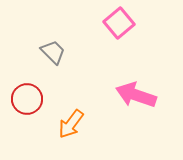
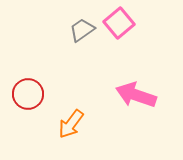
gray trapezoid: moved 29 px right, 22 px up; rotated 80 degrees counterclockwise
red circle: moved 1 px right, 5 px up
